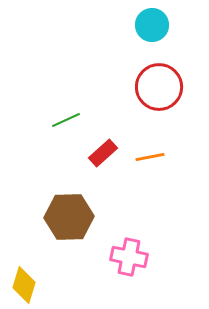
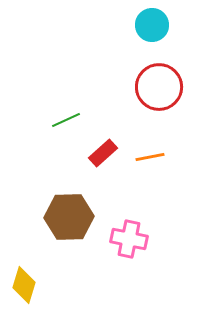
pink cross: moved 18 px up
